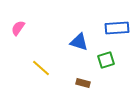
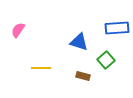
pink semicircle: moved 2 px down
green square: rotated 24 degrees counterclockwise
yellow line: rotated 42 degrees counterclockwise
brown rectangle: moved 7 px up
